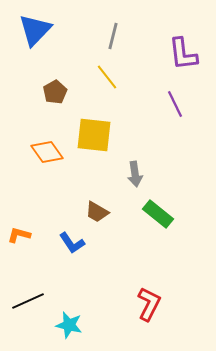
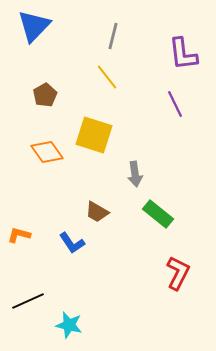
blue triangle: moved 1 px left, 4 px up
brown pentagon: moved 10 px left, 3 px down
yellow square: rotated 12 degrees clockwise
red L-shape: moved 29 px right, 31 px up
